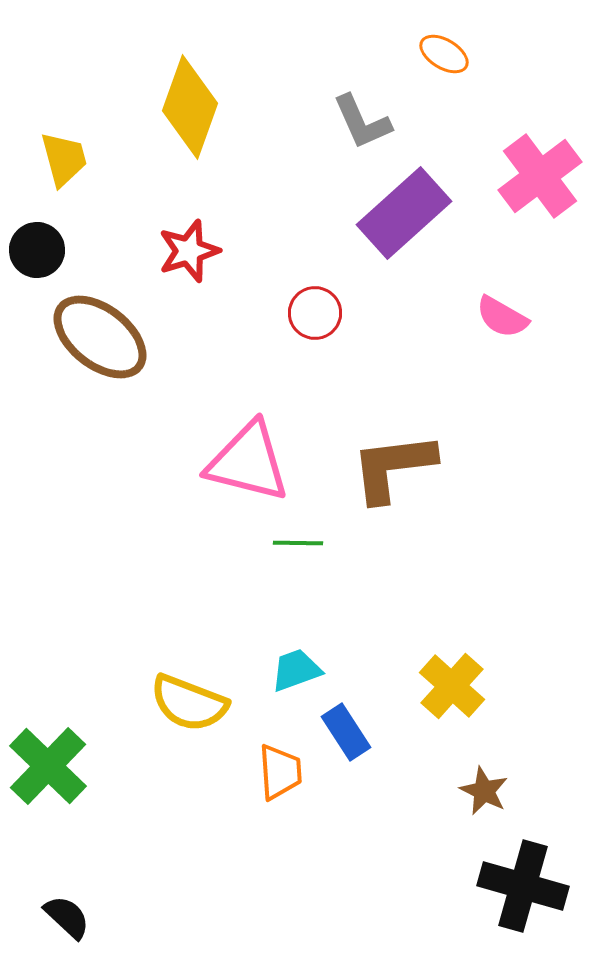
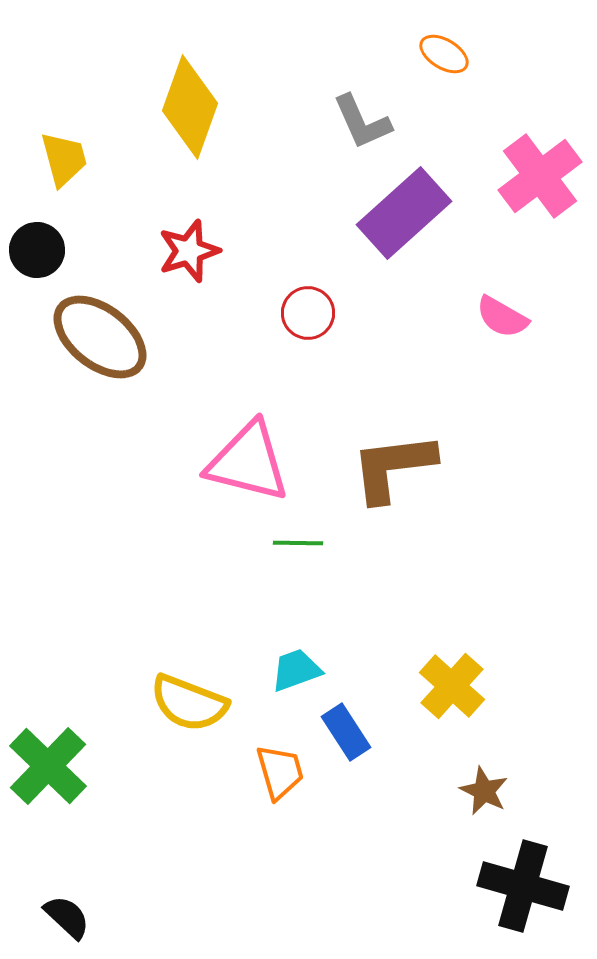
red circle: moved 7 px left
orange trapezoid: rotated 12 degrees counterclockwise
